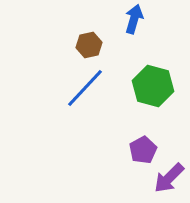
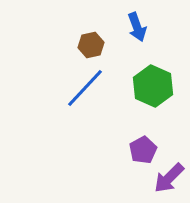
blue arrow: moved 3 px right, 8 px down; rotated 144 degrees clockwise
brown hexagon: moved 2 px right
green hexagon: rotated 9 degrees clockwise
